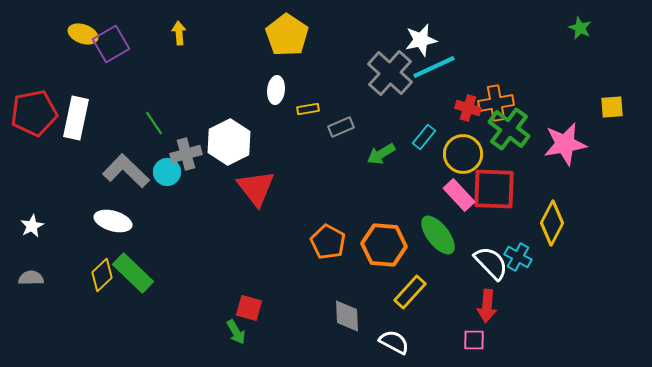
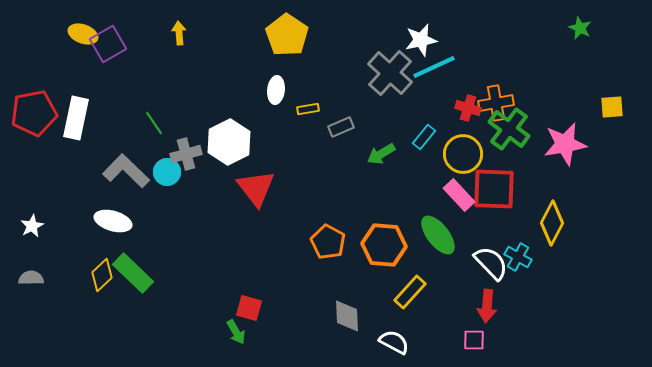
purple square at (111, 44): moved 3 px left
